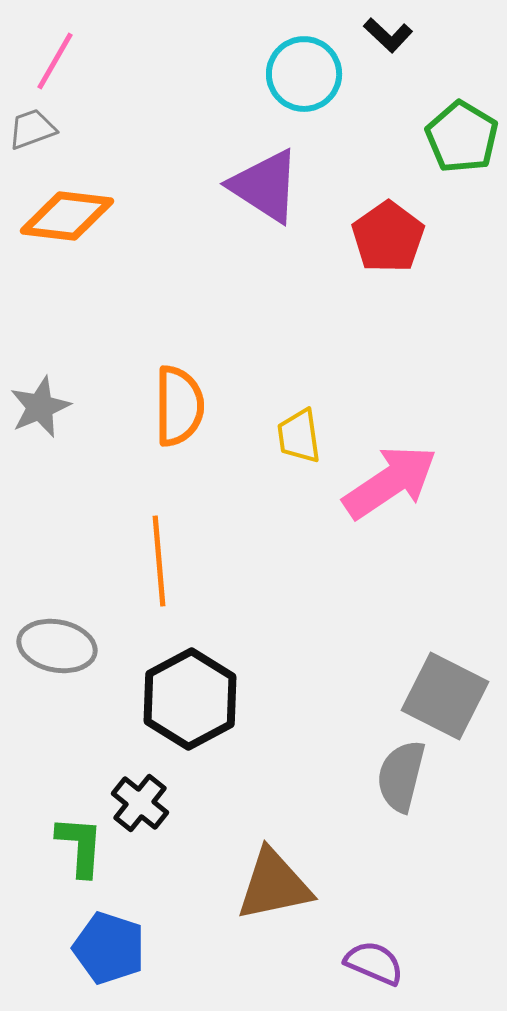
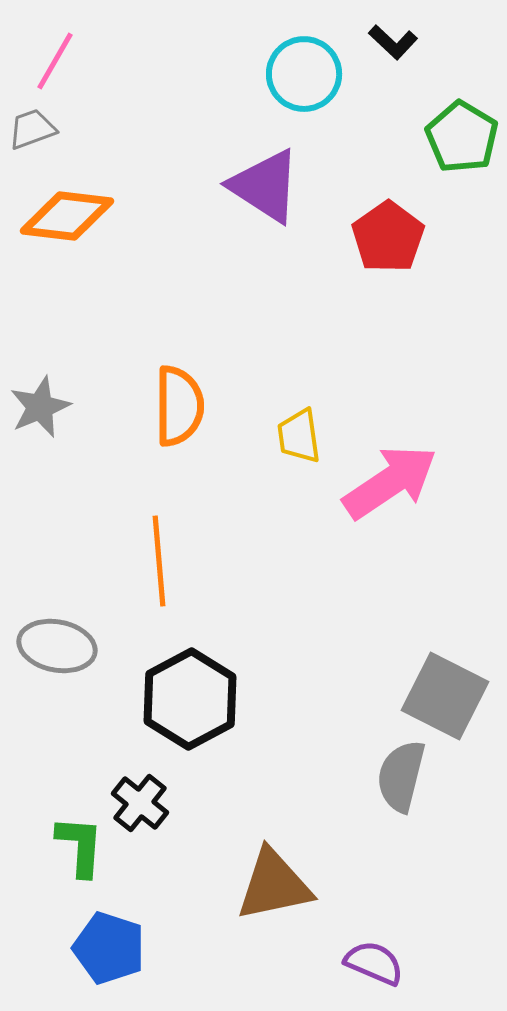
black L-shape: moved 5 px right, 7 px down
